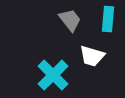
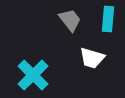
white trapezoid: moved 2 px down
cyan cross: moved 20 px left
